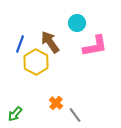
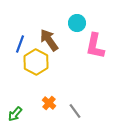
brown arrow: moved 1 px left, 2 px up
pink L-shape: rotated 112 degrees clockwise
orange cross: moved 7 px left
gray line: moved 4 px up
